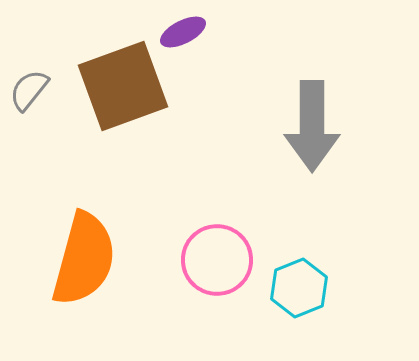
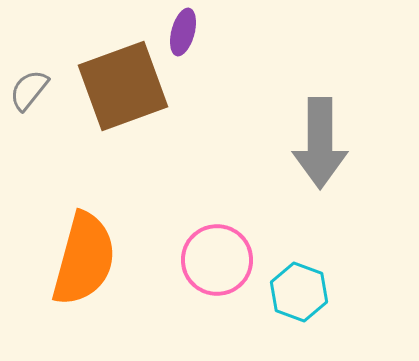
purple ellipse: rotated 48 degrees counterclockwise
gray arrow: moved 8 px right, 17 px down
cyan hexagon: moved 4 px down; rotated 18 degrees counterclockwise
